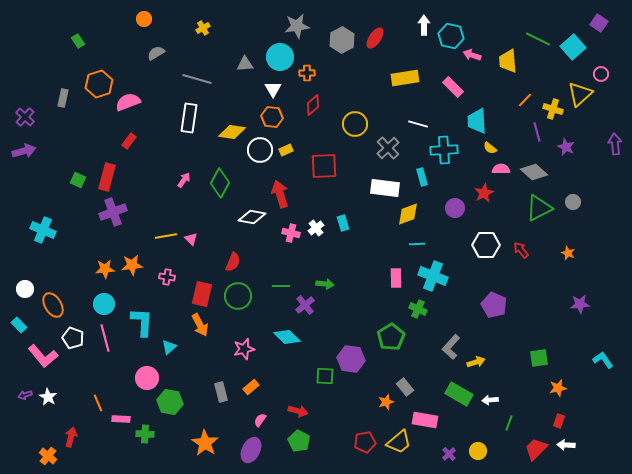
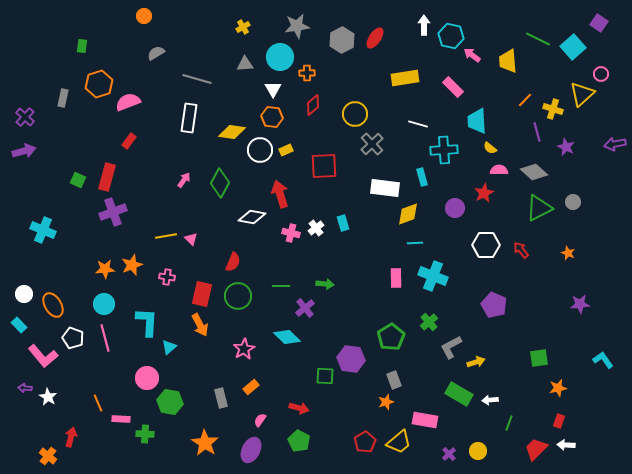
orange circle at (144, 19): moved 3 px up
yellow cross at (203, 28): moved 40 px right, 1 px up
green rectangle at (78, 41): moved 4 px right, 5 px down; rotated 40 degrees clockwise
pink arrow at (472, 55): rotated 18 degrees clockwise
yellow triangle at (580, 94): moved 2 px right
yellow circle at (355, 124): moved 10 px up
purple arrow at (615, 144): rotated 95 degrees counterclockwise
gray cross at (388, 148): moved 16 px left, 4 px up
pink semicircle at (501, 169): moved 2 px left, 1 px down
cyan line at (417, 244): moved 2 px left, 1 px up
orange star at (132, 265): rotated 15 degrees counterclockwise
white circle at (25, 289): moved 1 px left, 5 px down
purple cross at (305, 305): moved 3 px down
green cross at (418, 309): moved 11 px right, 13 px down; rotated 24 degrees clockwise
cyan L-shape at (142, 322): moved 5 px right
gray L-shape at (451, 347): rotated 20 degrees clockwise
pink star at (244, 349): rotated 15 degrees counterclockwise
gray rectangle at (405, 387): moved 11 px left, 7 px up; rotated 18 degrees clockwise
gray rectangle at (221, 392): moved 6 px down
purple arrow at (25, 395): moved 7 px up; rotated 24 degrees clockwise
red arrow at (298, 411): moved 1 px right, 3 px up
red pentagon at (365, 442): rotated 20 degrees counterclockwise
